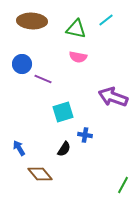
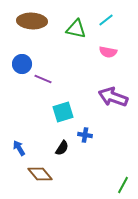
pink semicircle: moved 30 px right, 5 px up
black semicircle: moved 2 px left, 1 px up
